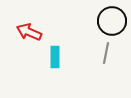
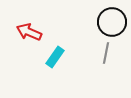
black circle: moved 1 px down
cyan rectangle: rotated 35 degrees clockwise
